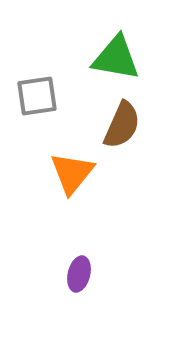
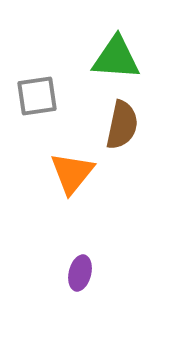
green triangle: rotated 6 degrees counterclockwise
brown semicircle: rotated 12 degrees counterclockwise
purple ellipse: moved 1 px right, 1 px up
